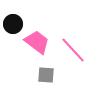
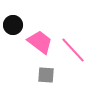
black circle: moved 1 px down
pink trapezoid: moved 3 px right
